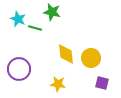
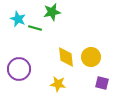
green star: rotated 24 degrees counterclockwise
yellow diamond: moved 3 px down
yellow circle: moved 1 px up
